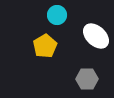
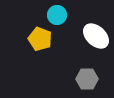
yellow pentagon: moved 5 px left, 7 px up; rotated 20 degrees counterclockwise
